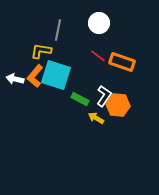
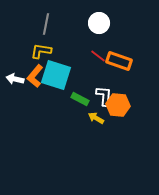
gray line: moved 12 px left, 6 px up
orange rectangle: moved 3 px left, 1 px up
white L-shape: rotated 30 degrees counterclockwise
